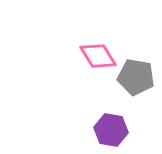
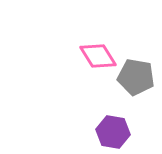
purple hexagon: moved 2 px right, 2 px down
